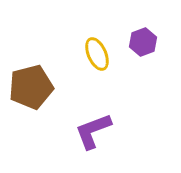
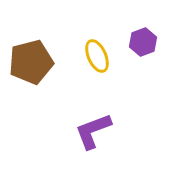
yellow ellipse: moved 2 px down
brown pentagon: moved 25 px up
